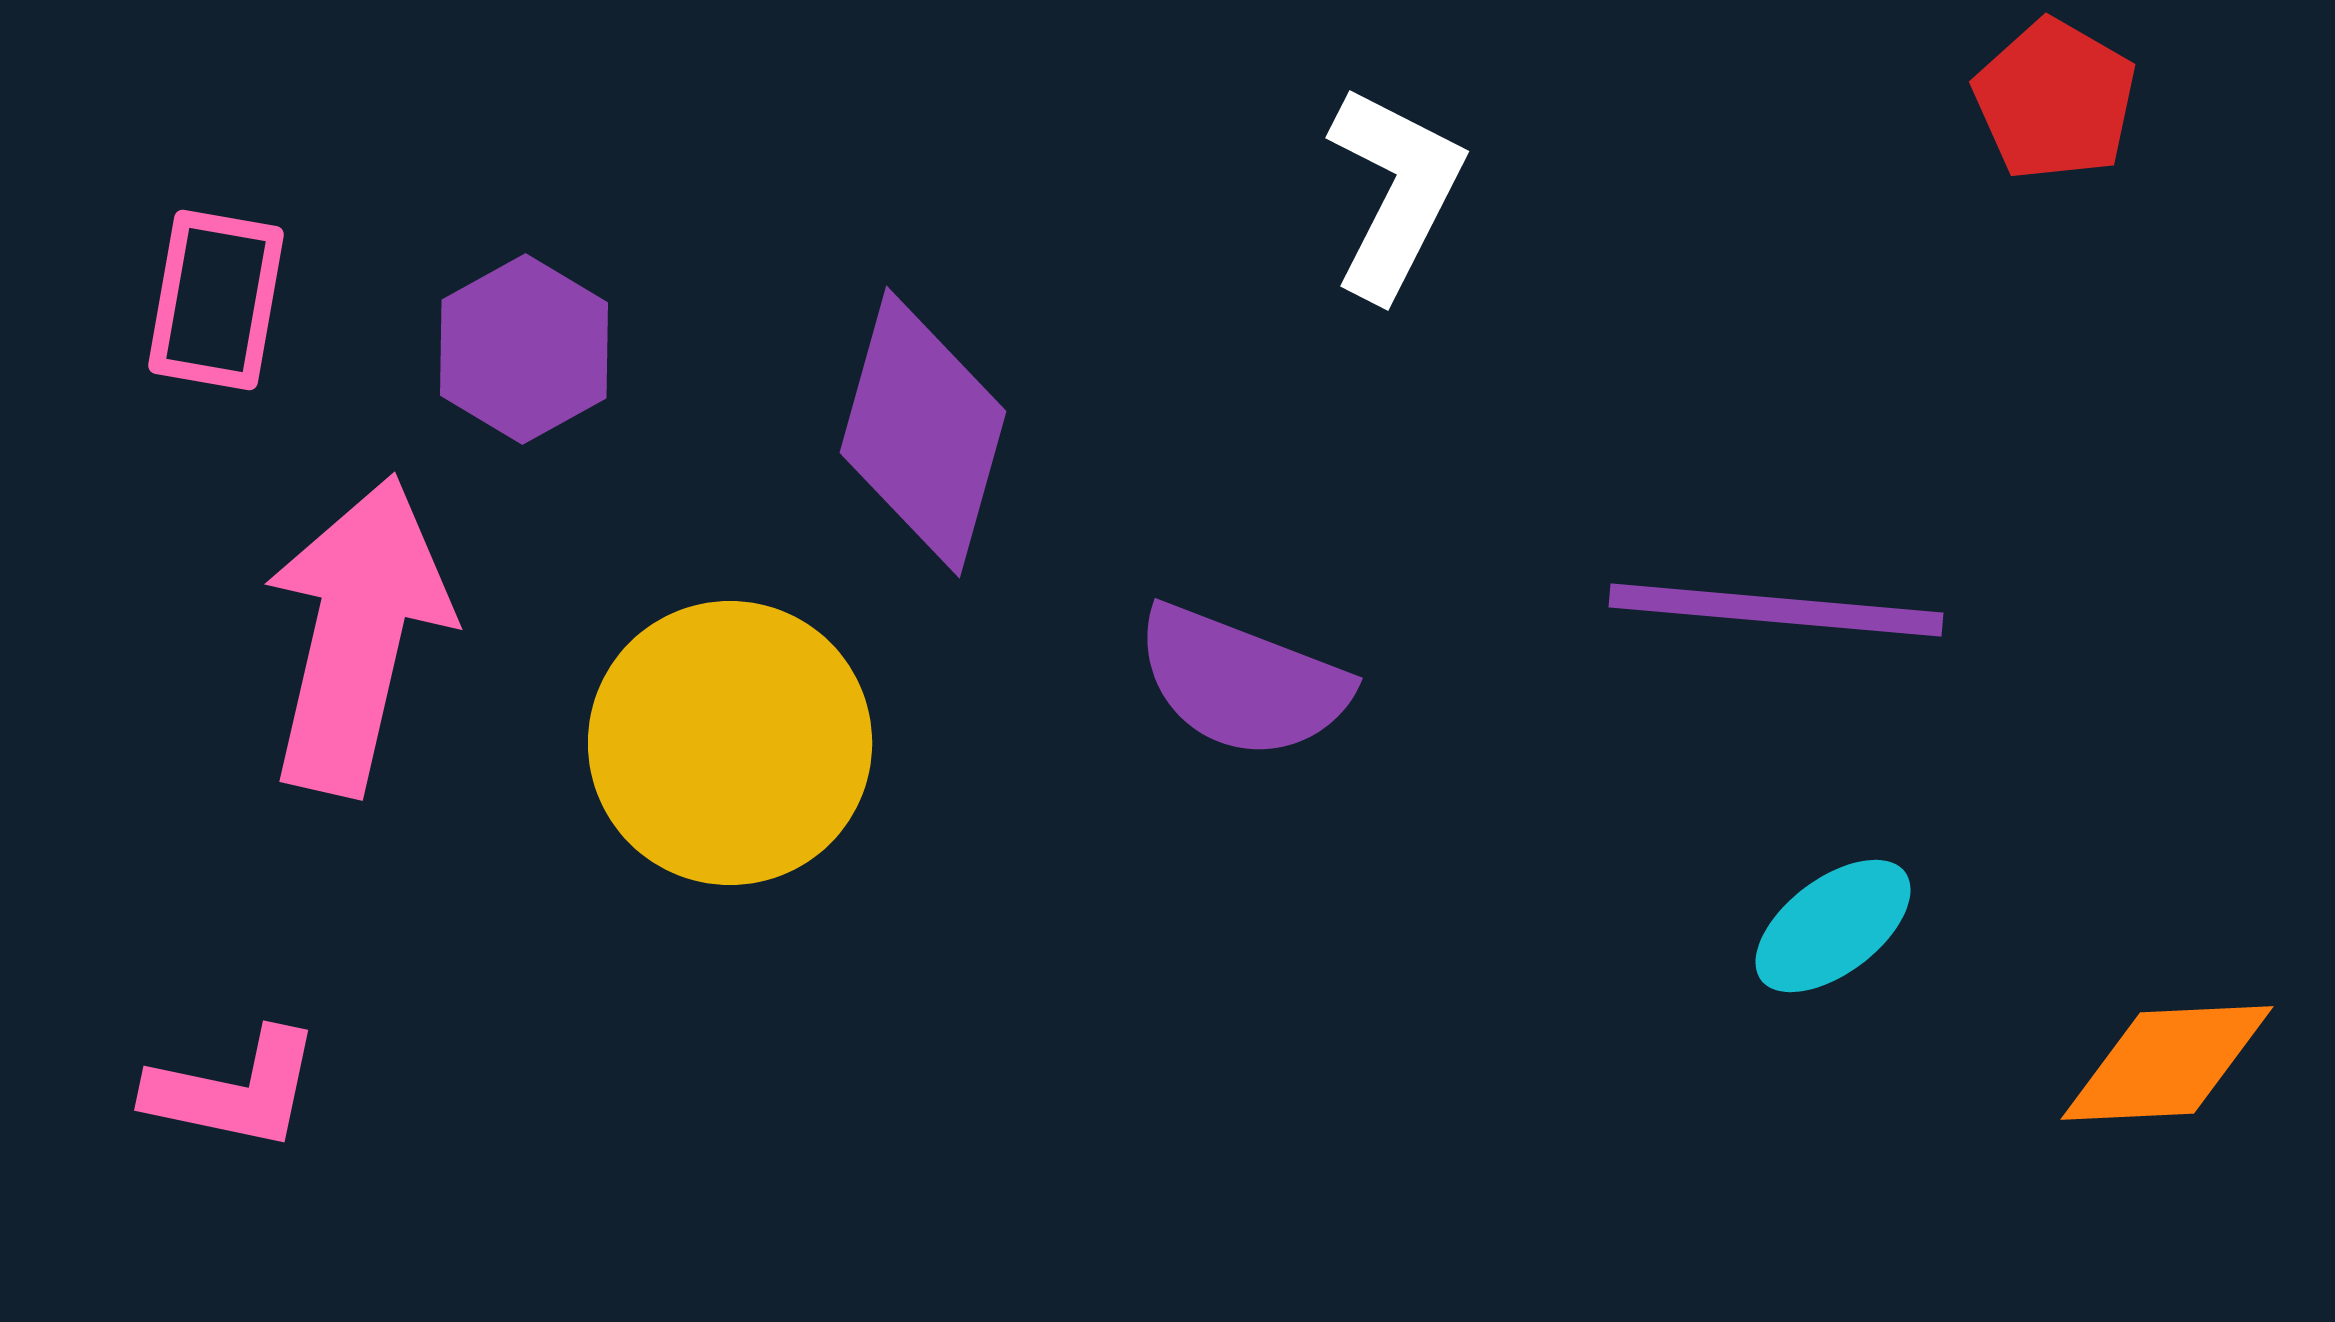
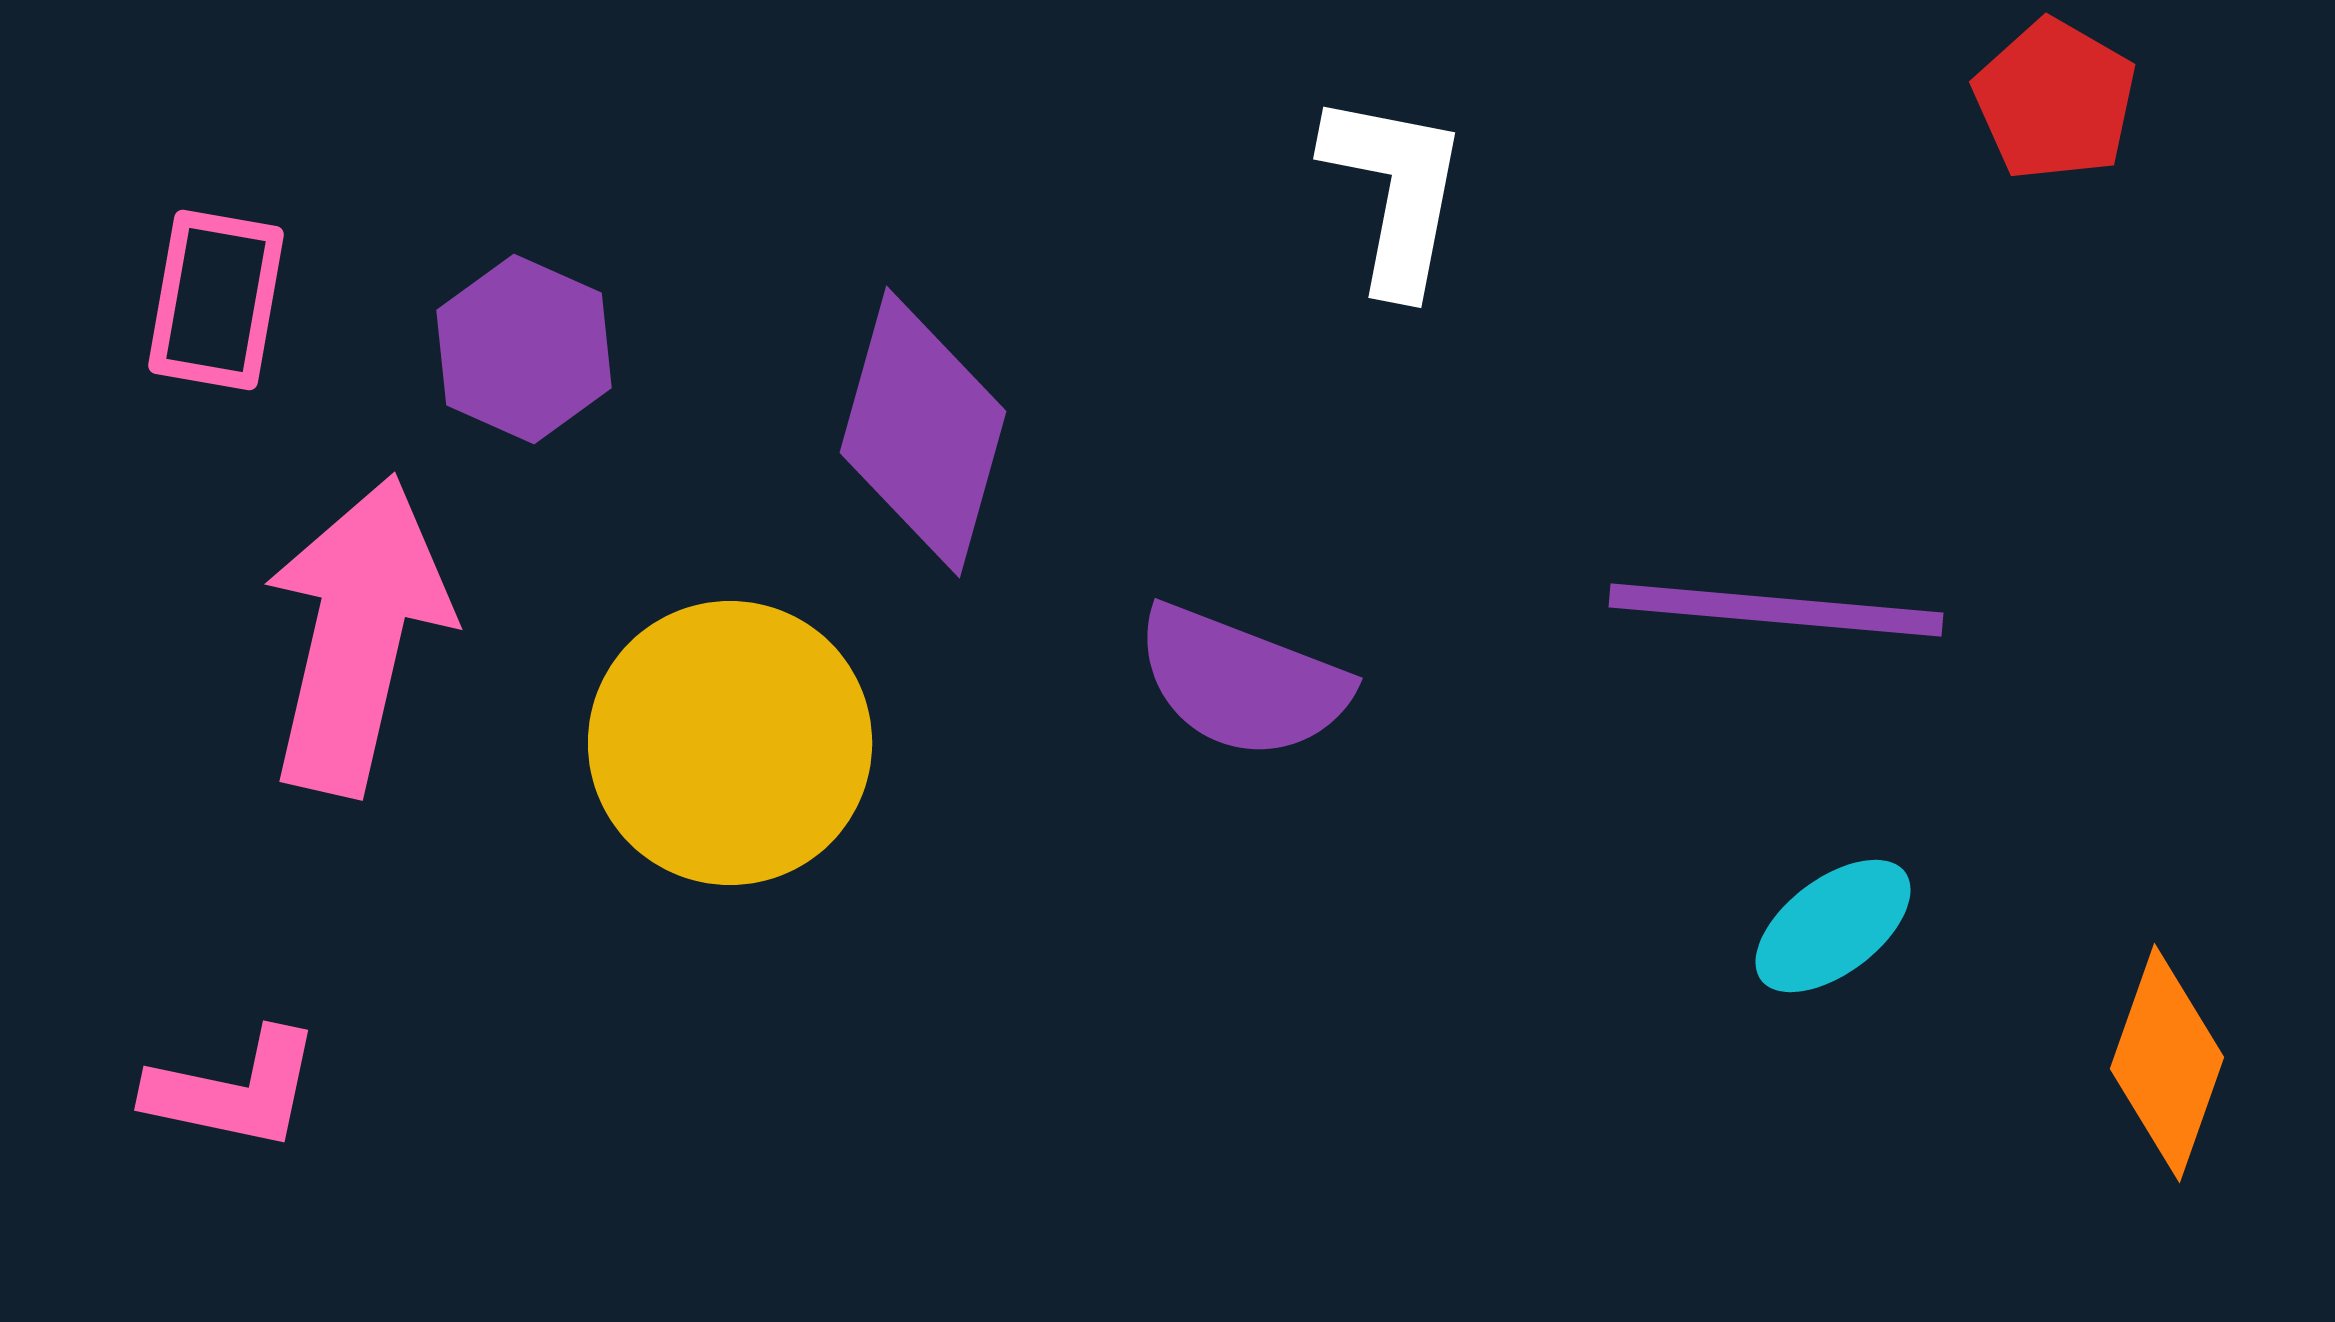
white L-shape: rotated 16 degrees counterclockwise
purple hexagon: rotated 7 degrees counterclockwise
orange diamond: rotated 68 degrees counterclockwise
